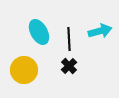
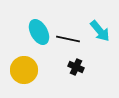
cyan arrow: rotated 65 degrees clockwise
black line: moved 1 px left; rotated 75 degrees counterclockwise
black cross: moved 7 px right, 1 px down; rotated 21 degrees counterclockwise
